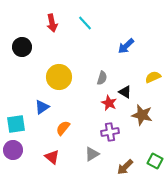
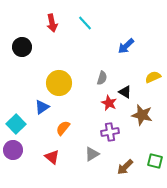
yellow circle: moved 6 px down
cyan square: rotated 36 degrees counterclockwise
green square: rotated 14 degrees counterclockwise
